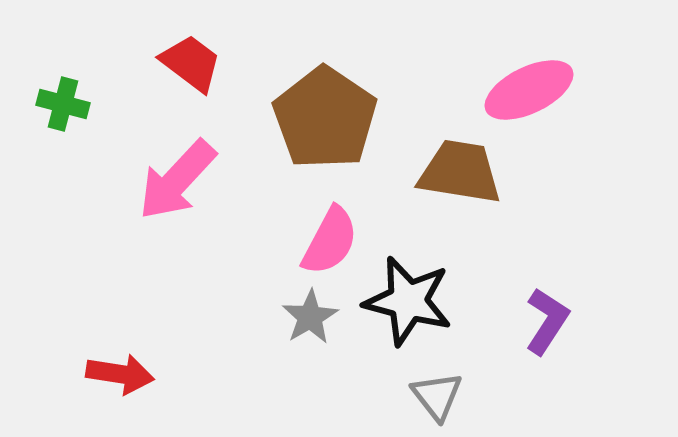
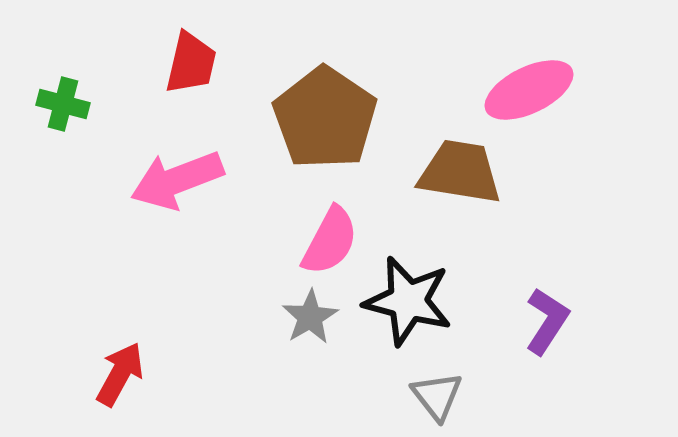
red trapezoid: rotated 66 degrees clockwise
pink arrow: rotated 26 degrees clockwise
red arrow: rotated 70 degrees counterclockwise
